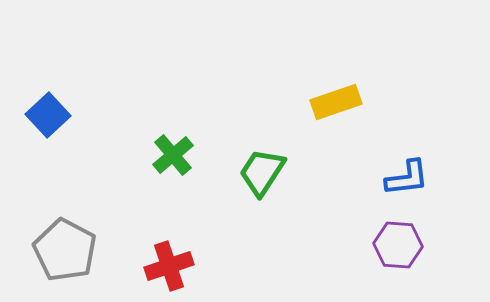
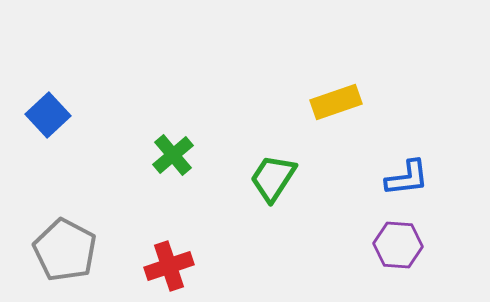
green trapezoid: moved 11 px right, 6 px down
